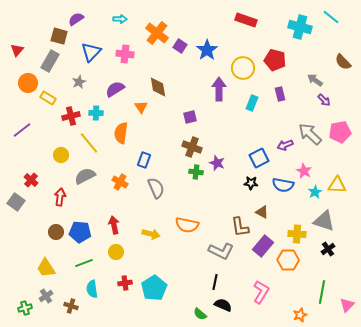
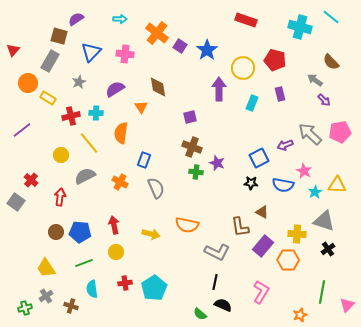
red triangle at (17, 50): moved 4 px left
brown semicircle at (343, 62): moved 12 px left
gray L-shape at (221, 251): moved 4 px left, 1 px down
